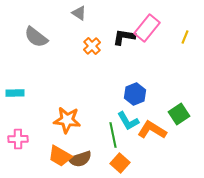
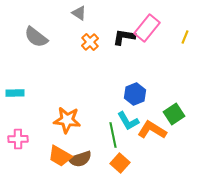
orange cross: moved 2 px left, 4 px up
green square: moved 5 px left
